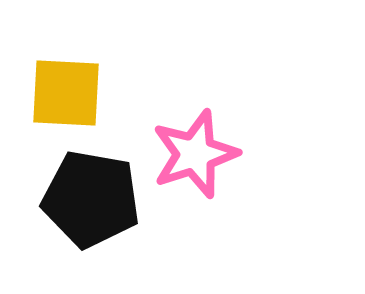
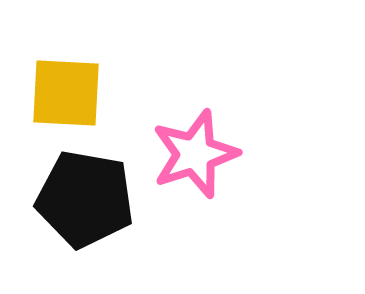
black pentagon: moved 6 px left
